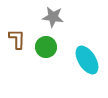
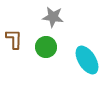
brown L-shape: moved 3 px left
